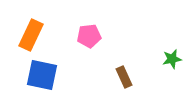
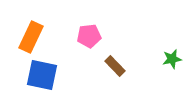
orange rectangle: moved 2 px down
brown rectangle: moved 9 px left, 11 px up; rotated 20 degrees counterclockwise
